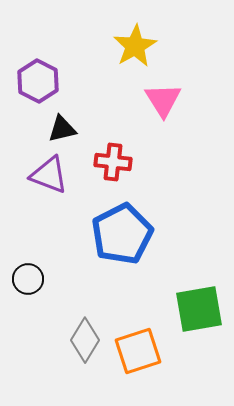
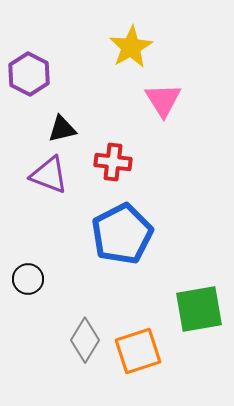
yellow star: moved 4 px left, 1 px down
purple hexagon: moved 9 px left, 7 px up
